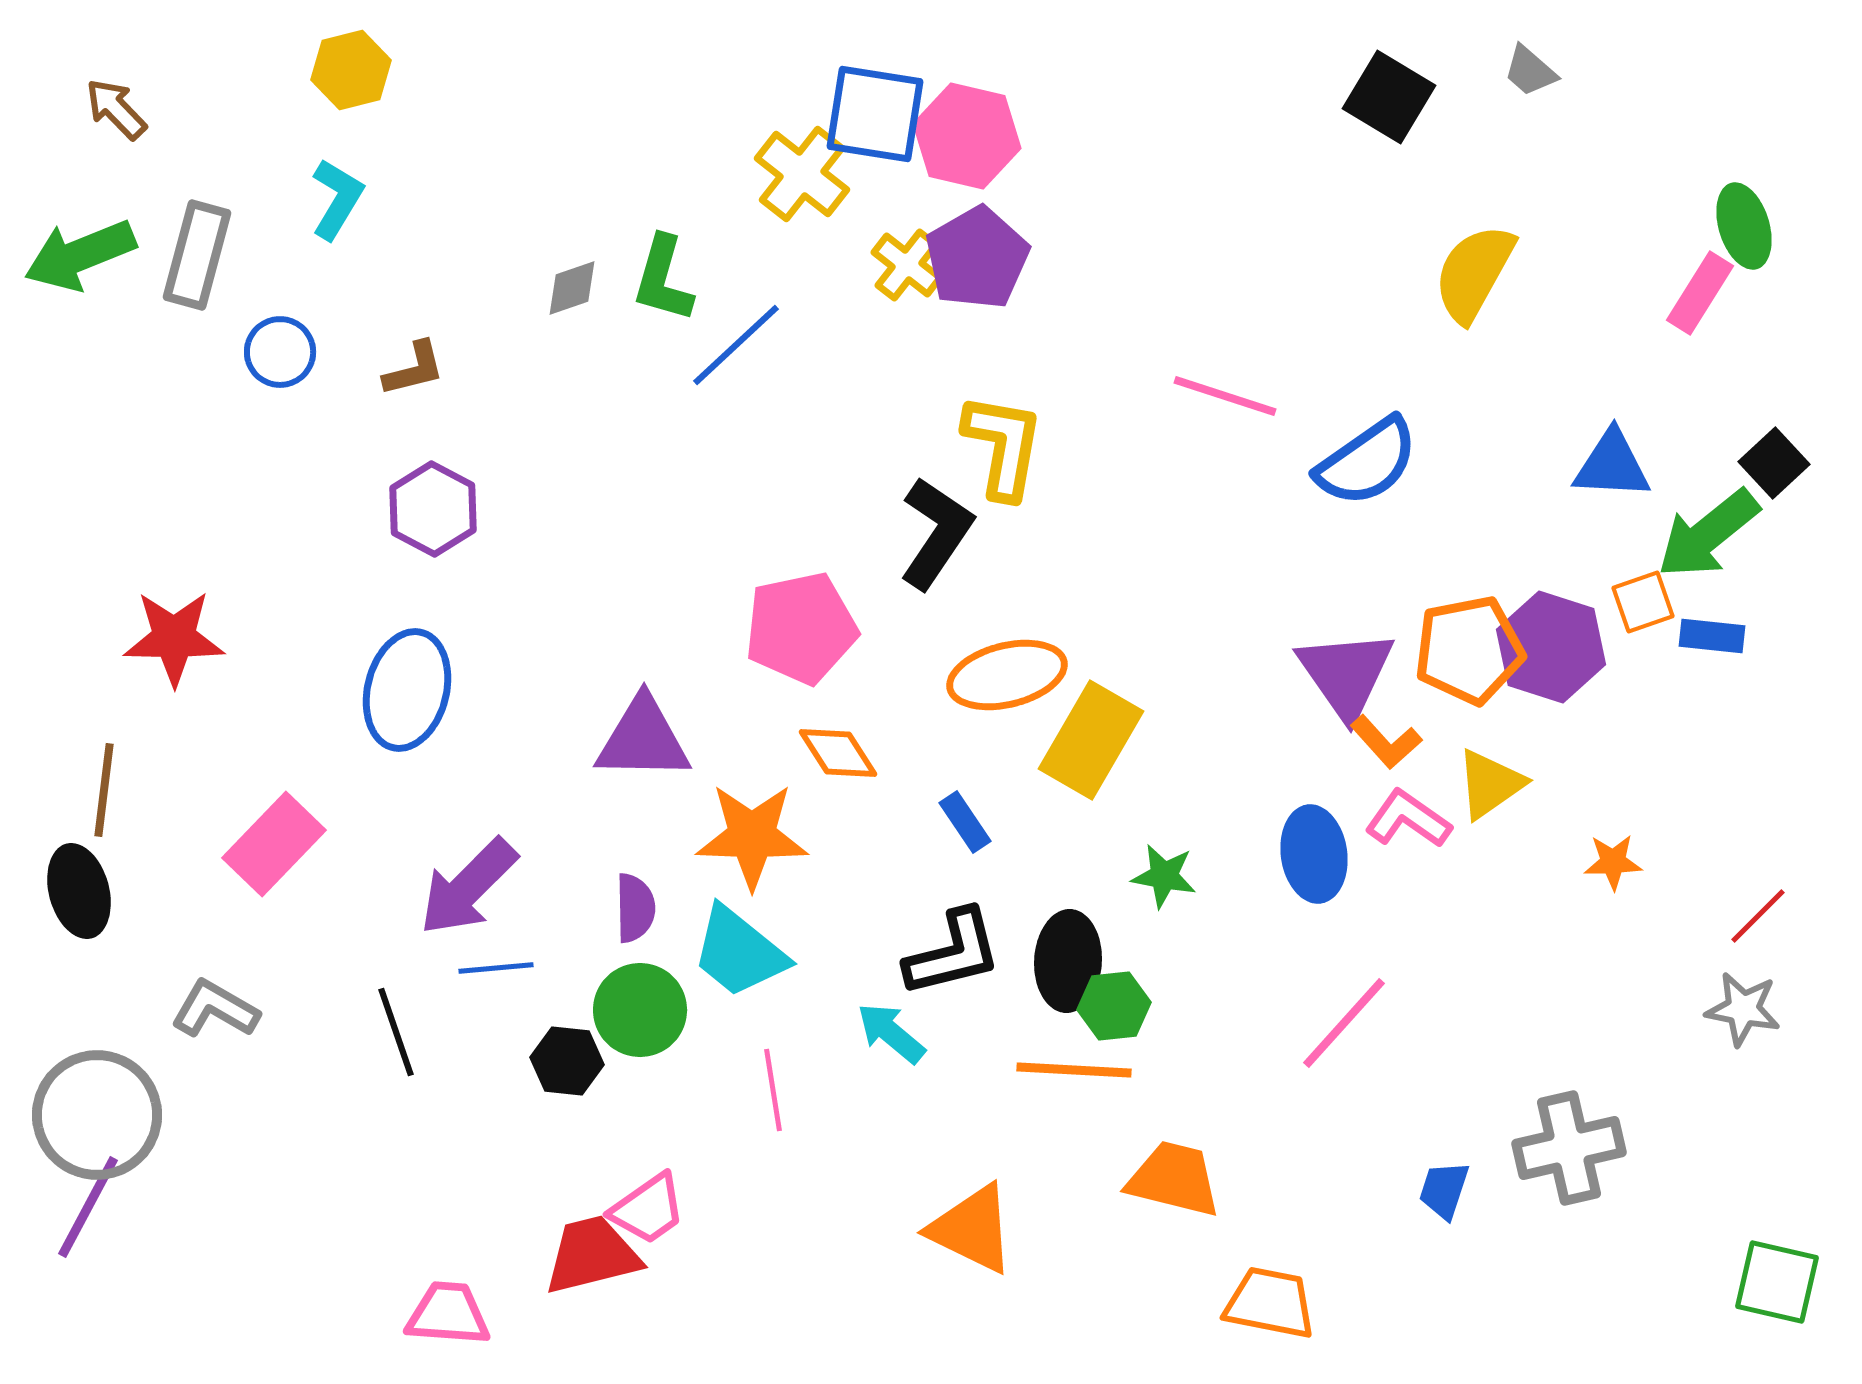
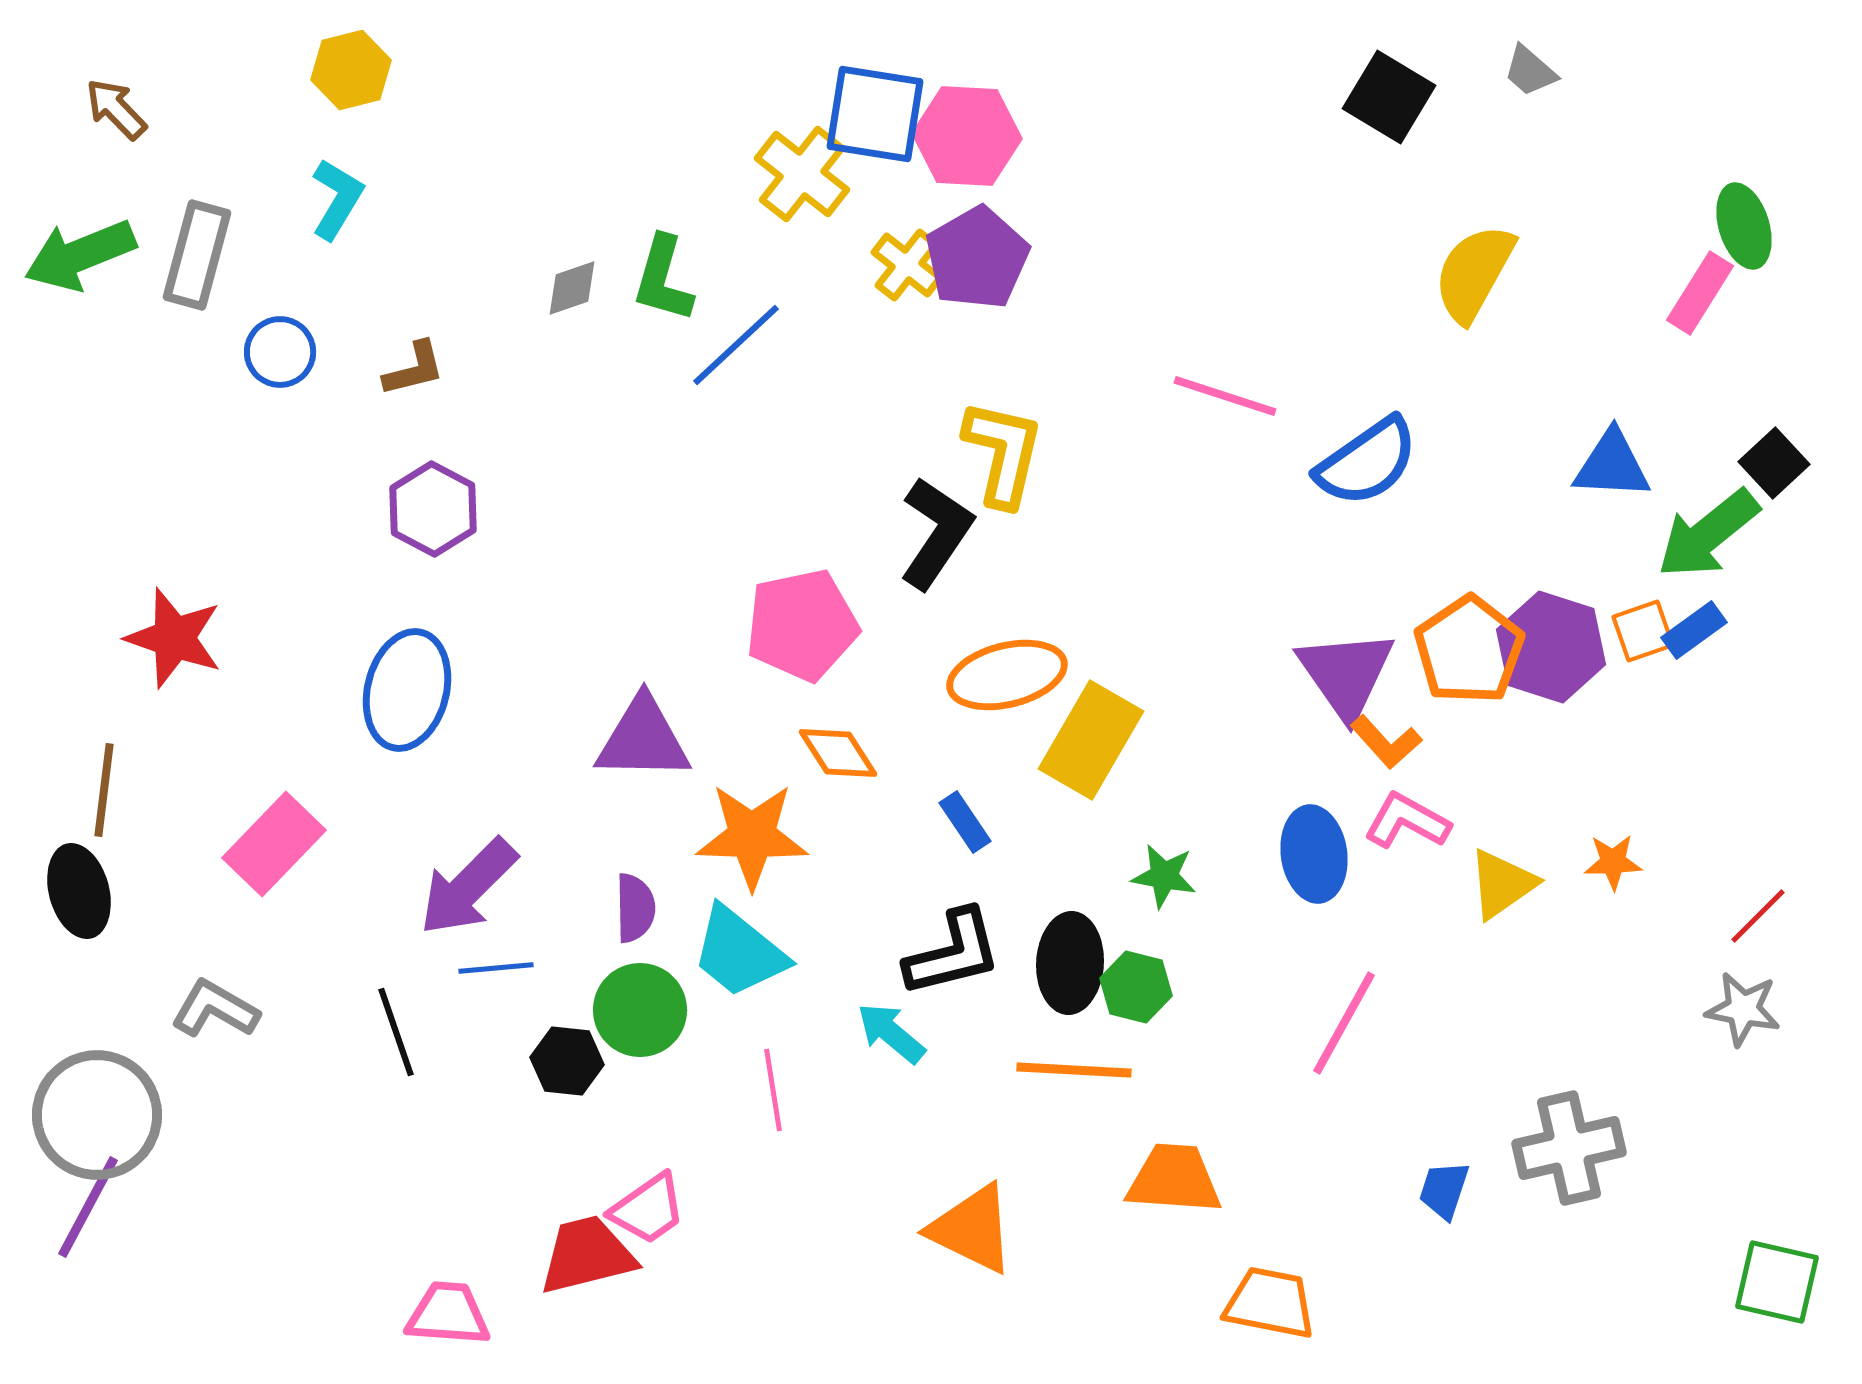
pink hexagon at (967, 136): rotated 10 degrees counterclockwise
yellow L-shape at (1003, 446): moved 7 px down; rotated 3 degrees clockwise
orange square at (1643, 602): moved 29 px down
pink pentagon at (801, 628): moved 1 px right, 3 px up
blue rectangle at (1712, 636): moved 18 px left, 6 px up; rotated 42 degrees counterclockwise
red star at (174, 638): rotated 18 degrees clockwise
orange pentagon at (1469, 650): rotated 23 degrees counterclockwise
yellow triangle at (1490, 784): moved 12 px right, 100 px down
pink L-shape at (1408, 819): moved 1 px left, 2 px down; rotated 6 degrees counterclockwise
black ellipse at (1068, 961): moved 2 px right, 2 px down
green hexagon at (1114, 1006): moved 22 px right, 19 px up; rotated 20 degrees clockwise
pink line at (1344, 1023): rotated 13 degrees counterclockwise
orange trapezoid at (1174, 1179): rotated 10 degrees counterclockwise
red trapezoid at (592, 1255): moved 5 px left
